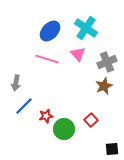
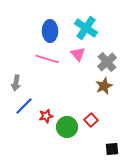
blue ellipse: rotated 45 degrees counterclockwise
gray cross: rotated 18 degrees counterclockwise
green circle: moved 3 px right, 2 px up
